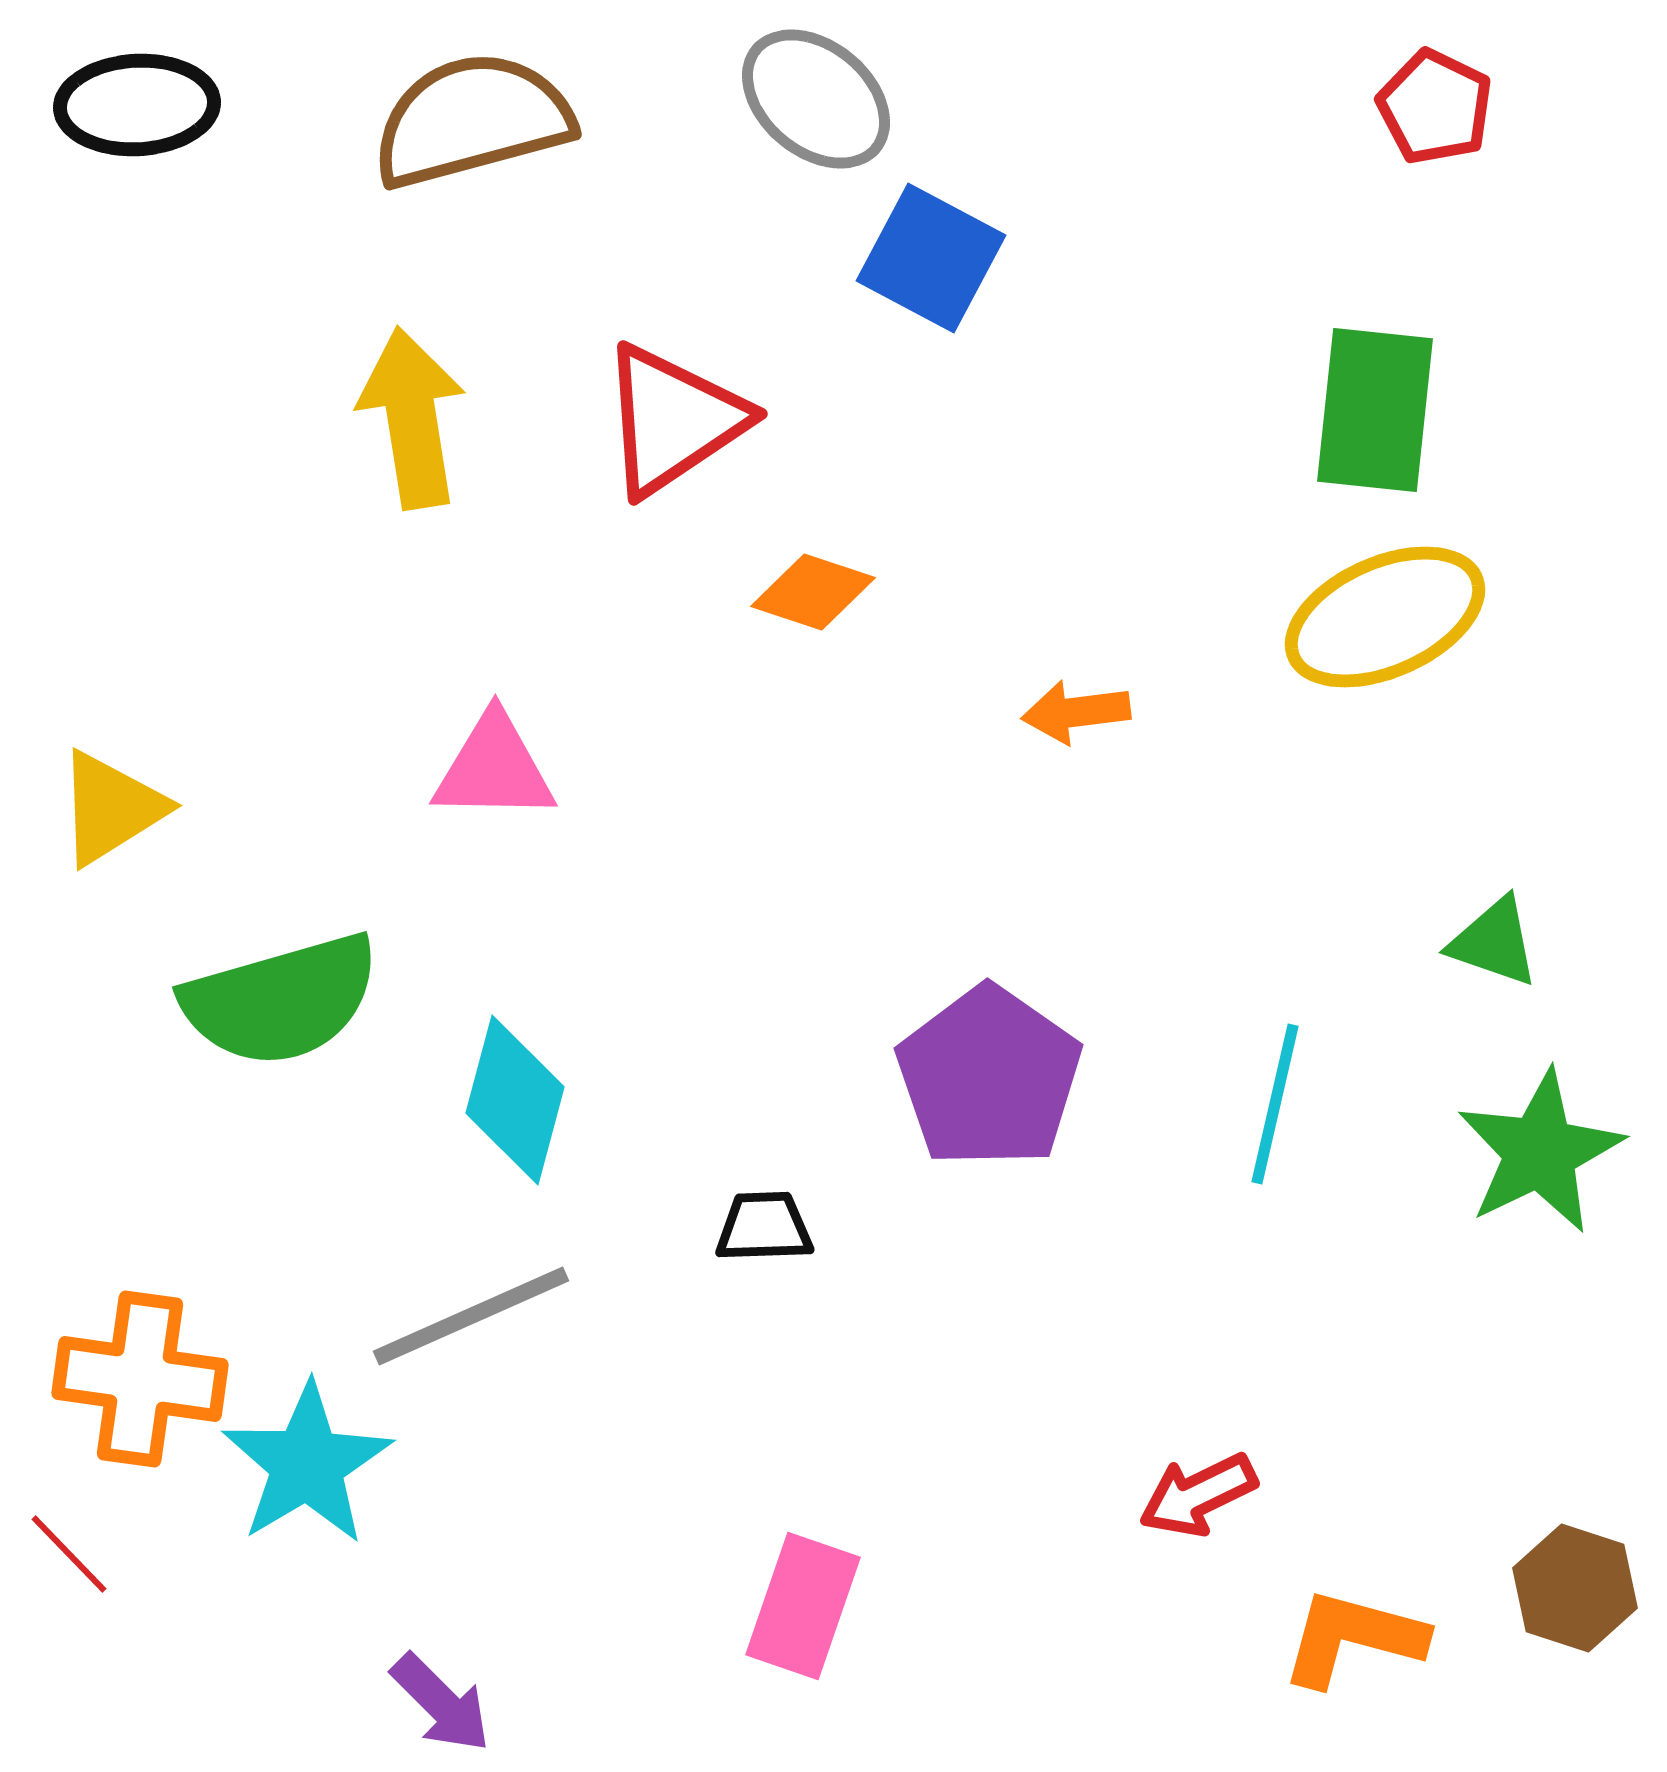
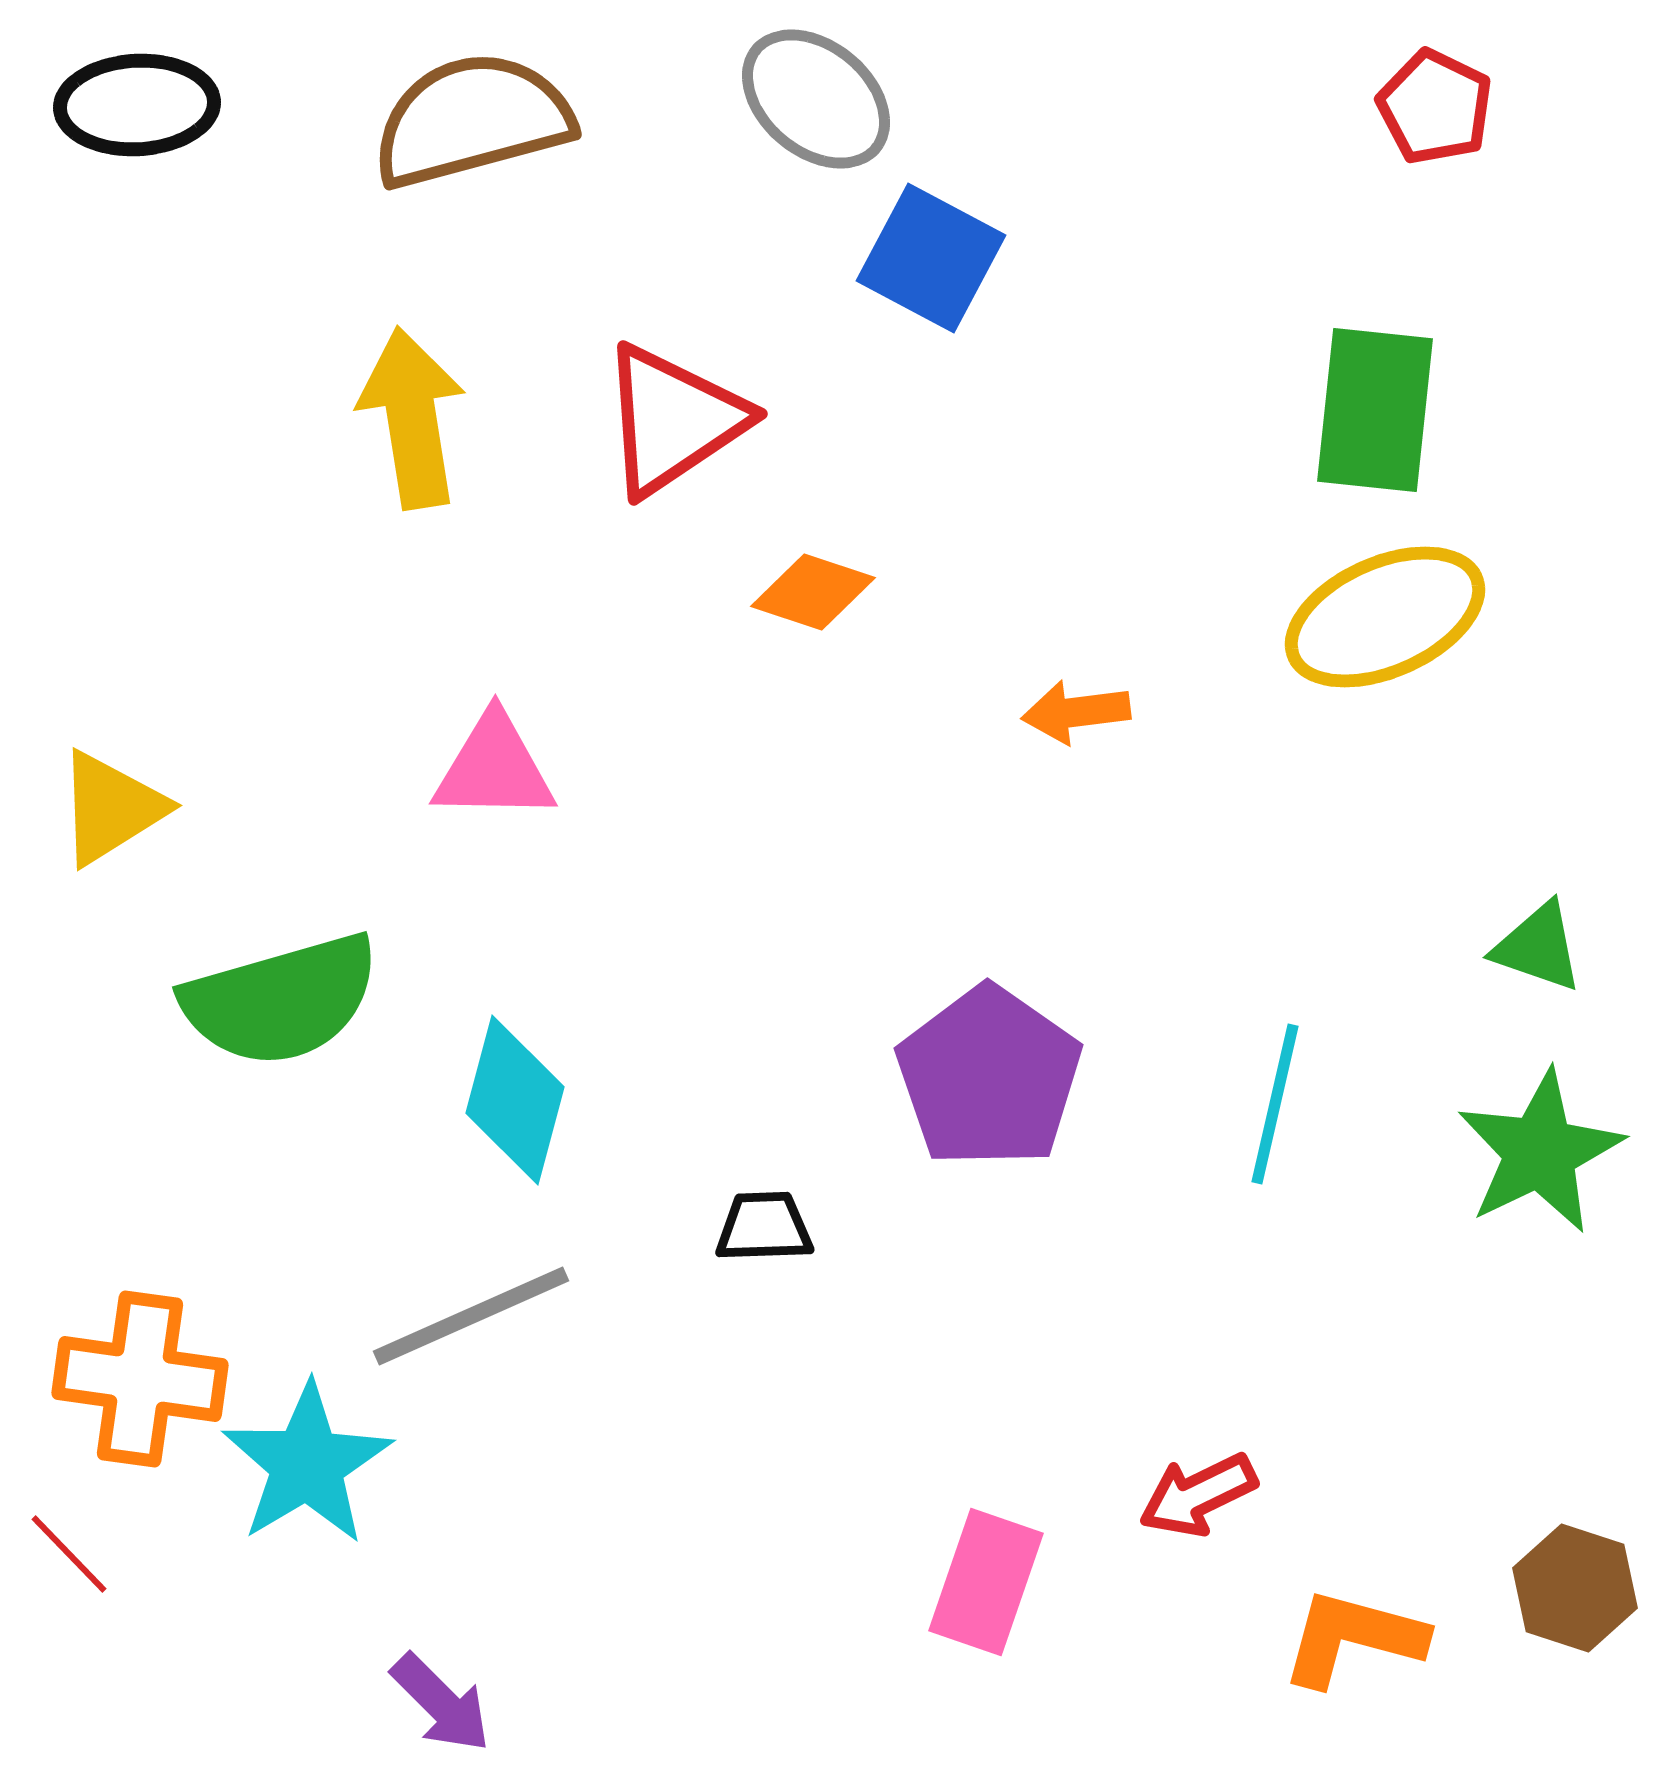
green triangle: moved 44 px right, 5 px down
pink rectangle: moved 183 px right, 24 px up
